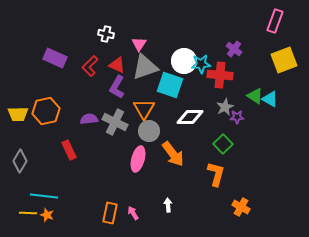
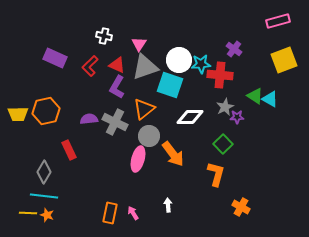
pink rectangle: moved 3 px right; rotated 55 degrees clockwise
white cross: moved 2 px left, 2 px down
white circle: moved 5 px left, 1 px up
orange triangle: rotated 20 degrees clockwise
gray circle: moved 5 px down
gray diamond: moved 24 px right, 11 px down
